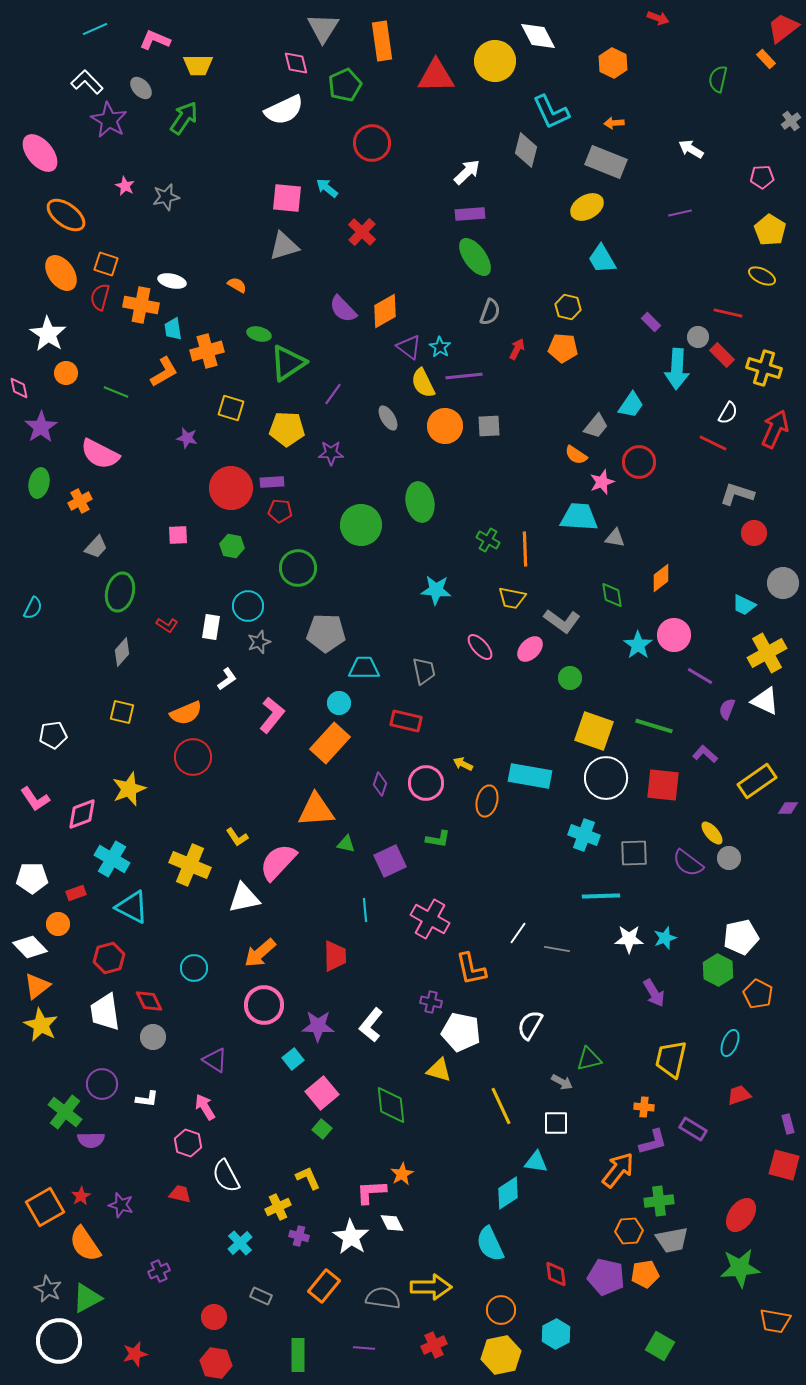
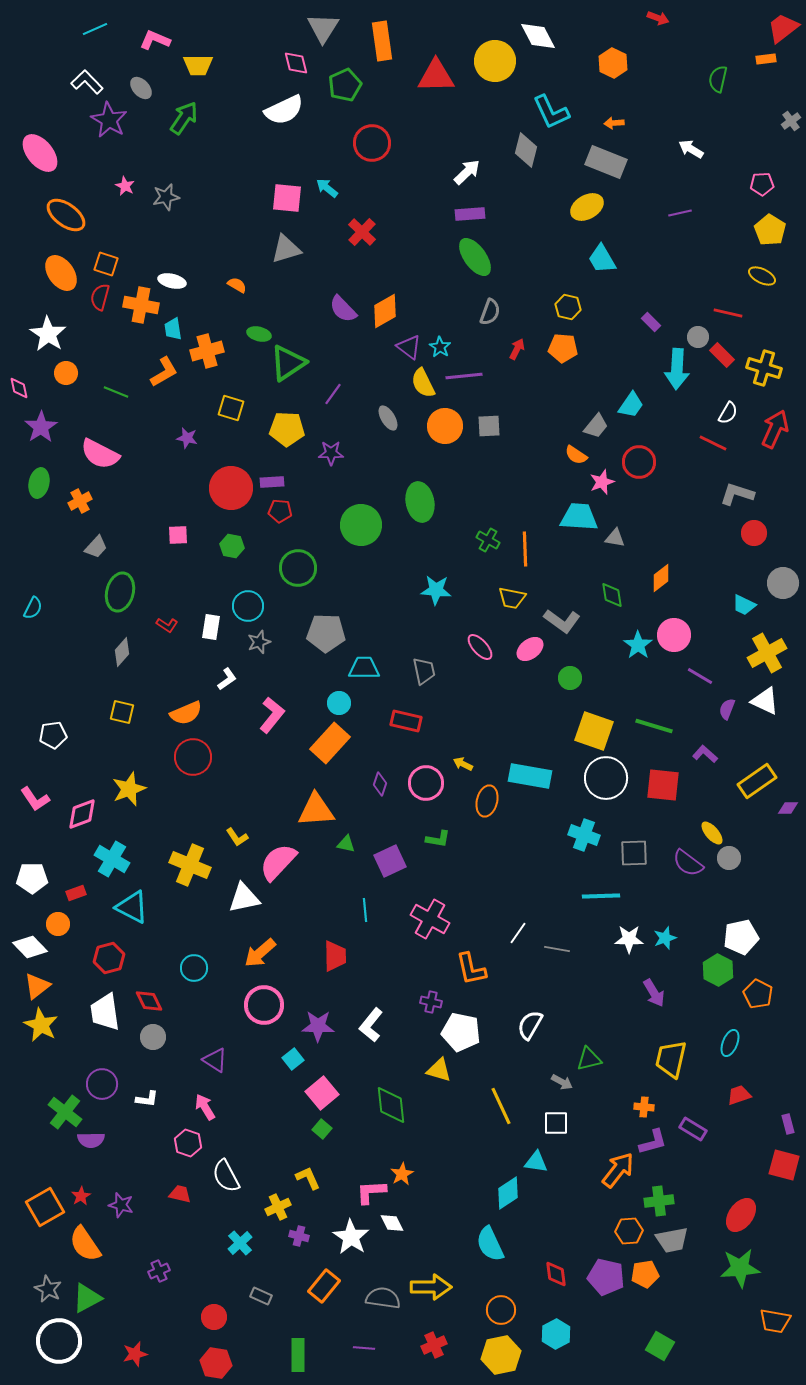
orange rectangle at (766, 59): rotated 54 degrees counterclockwise
pink pentagon at (762, 177): moved 7 px down
gray triangle at (284, 246): moved 2 px right, 3 px down
pink ellipse at (530, 649): rotated 8 degrees clockwise
